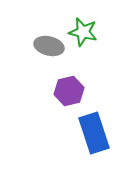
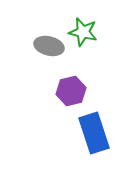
purple hexagon: moved 2 px right
